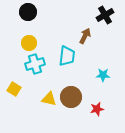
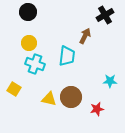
cyan cross: rotated 36 degrees clockwise
cyan star: moved 7 px right, 6 px down
